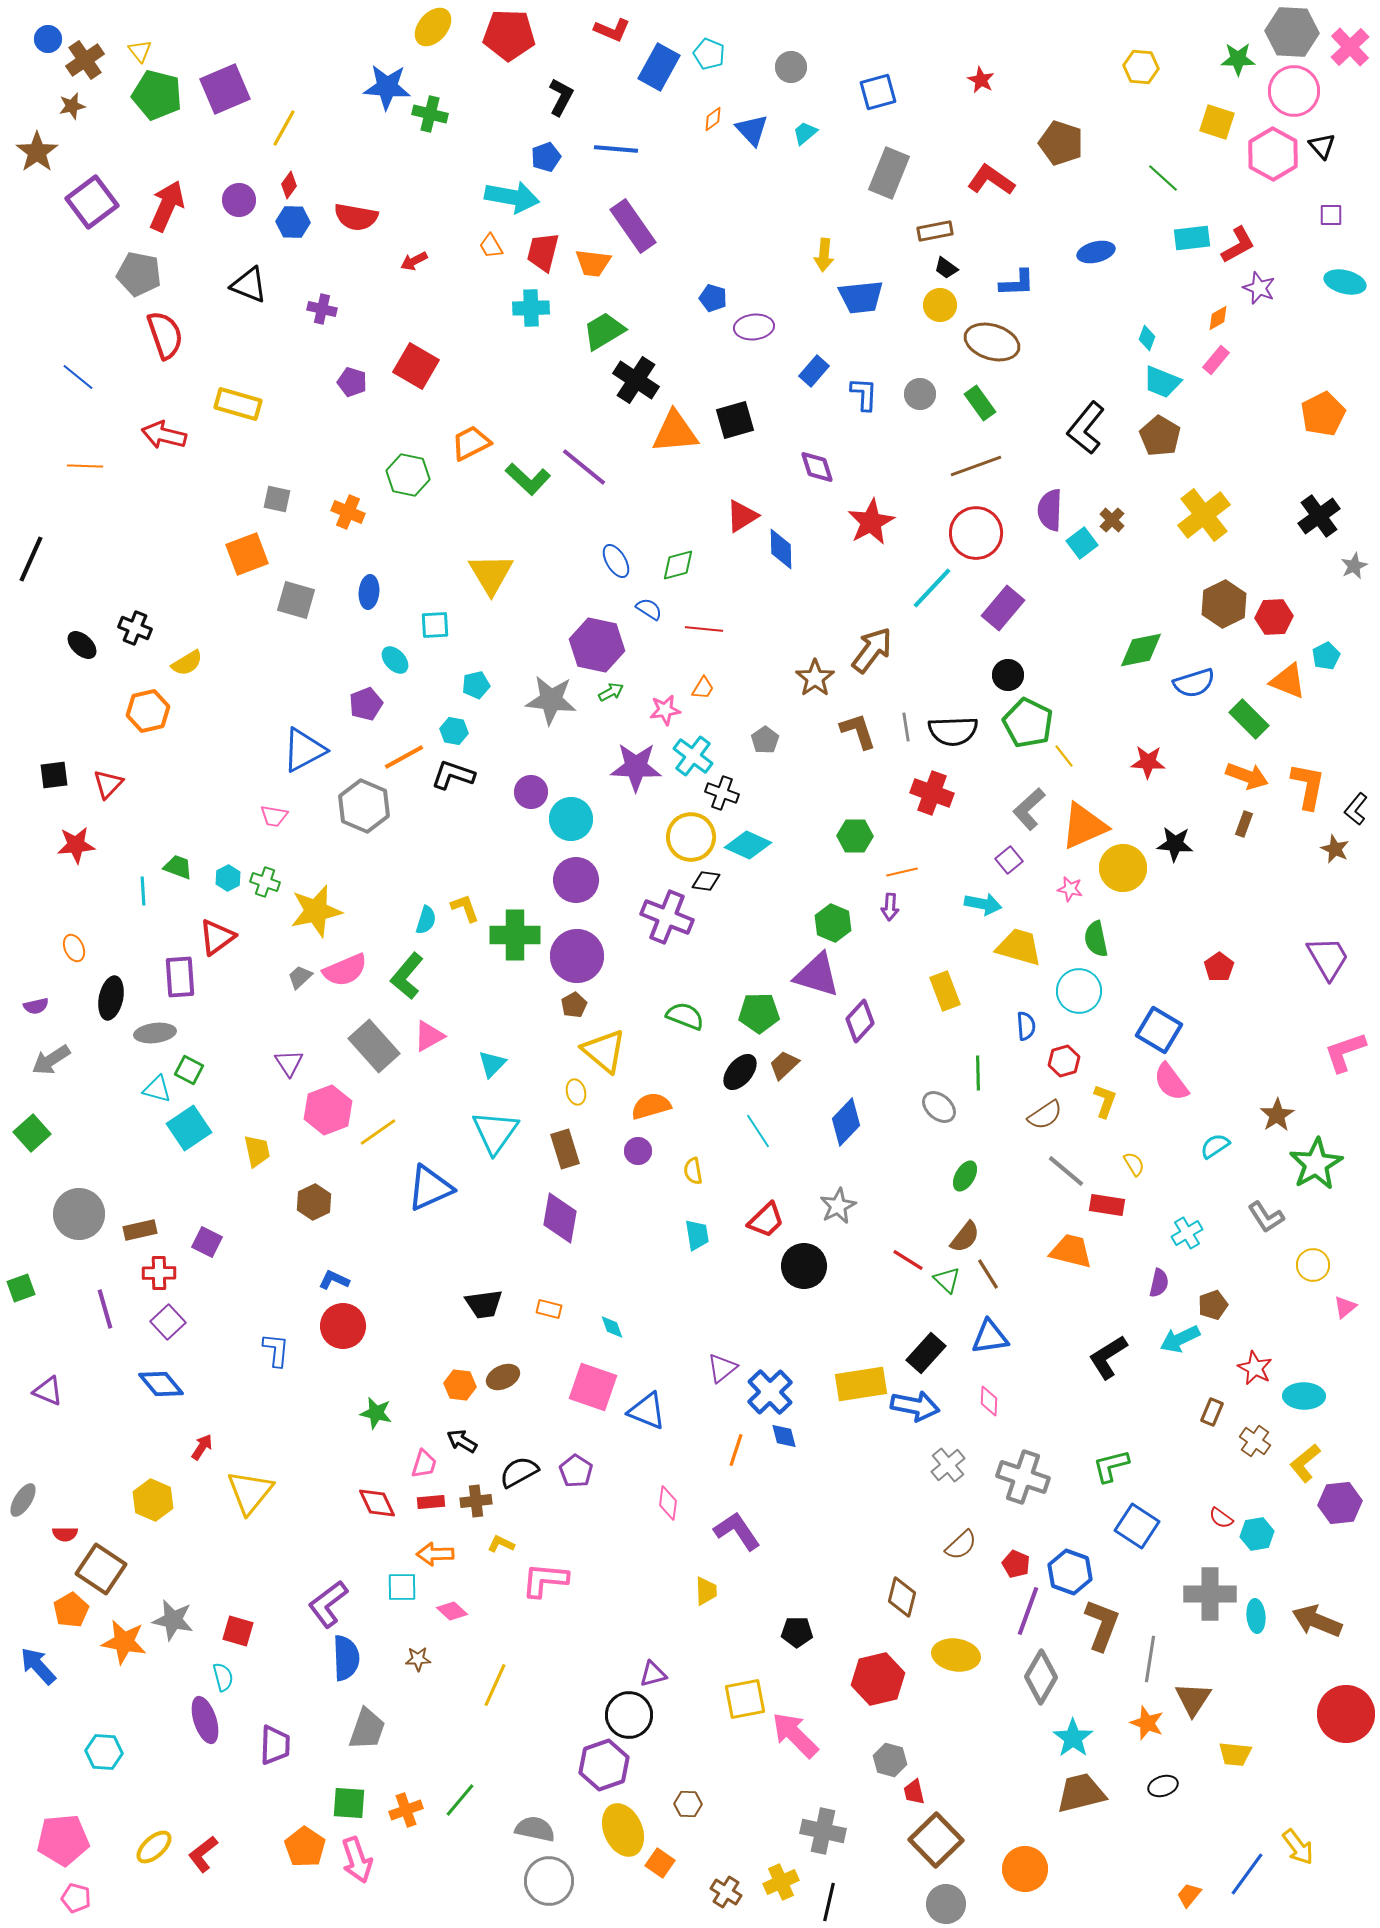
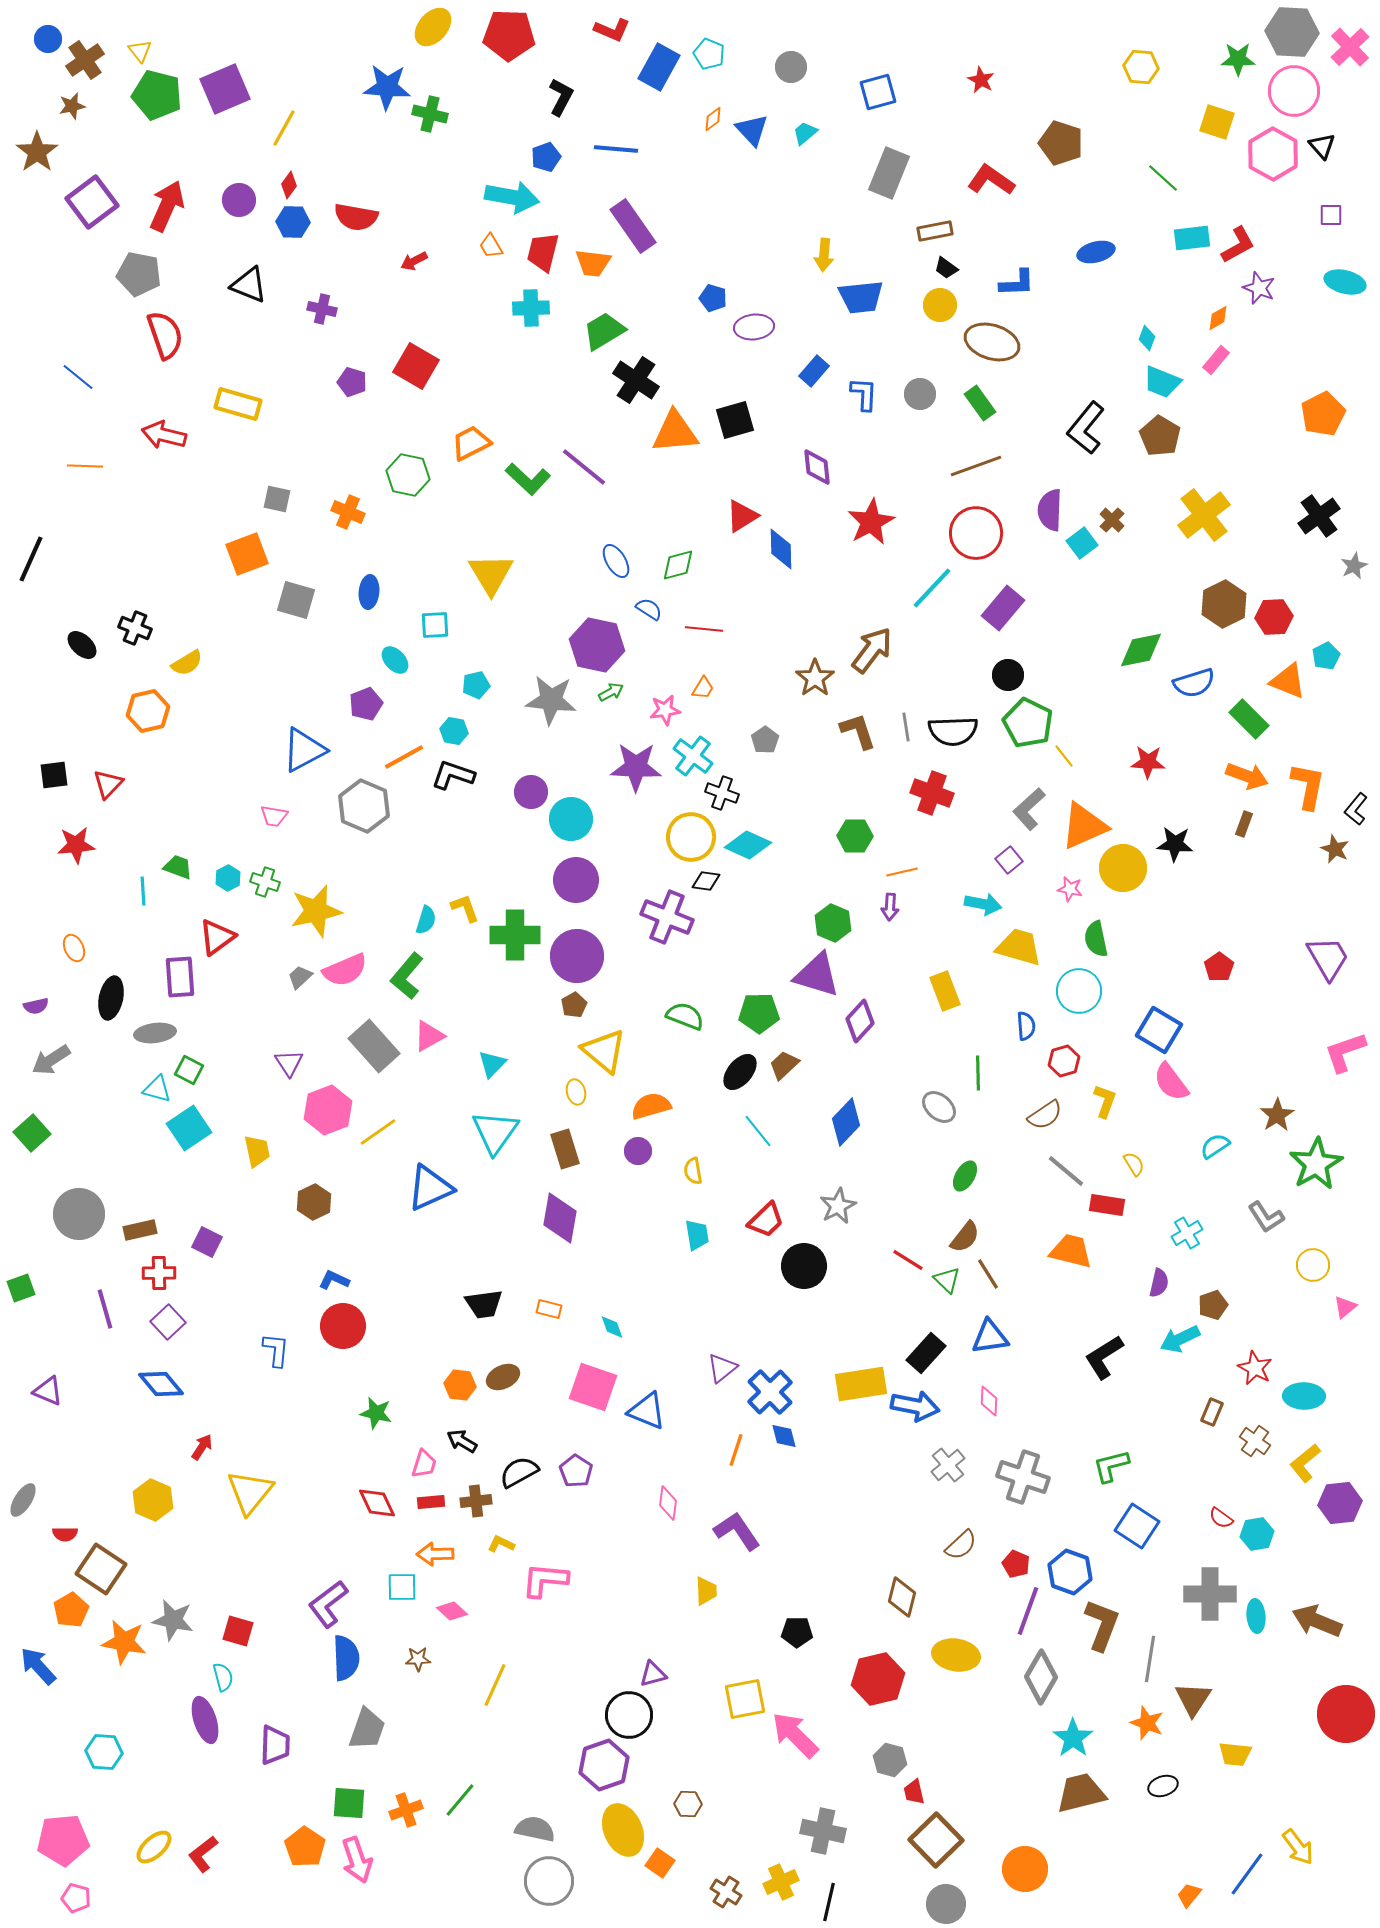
purple diamond at (817, 467): rotated 12 degrees clockwise
cyan line at (758, 1131): rotated 6 degrees counterclockwise
black L-shape at (1108, 1357): moved 4 px left
